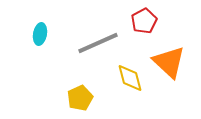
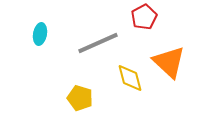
red pentagon: moved 4 px up
yellow pentagon: rotated 30 degrees counterclockwise
